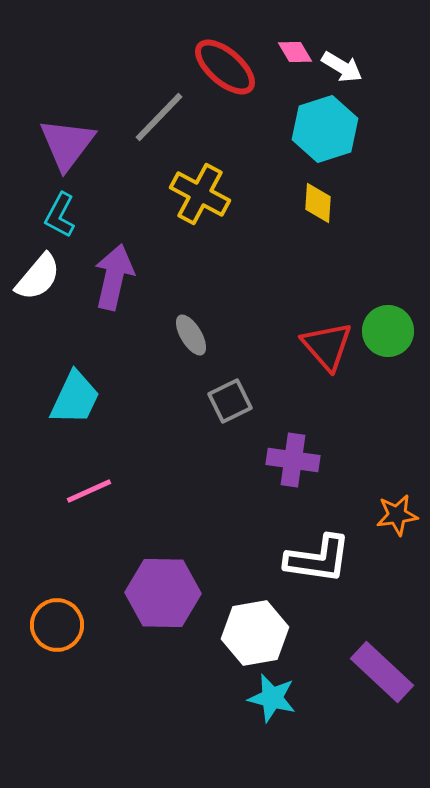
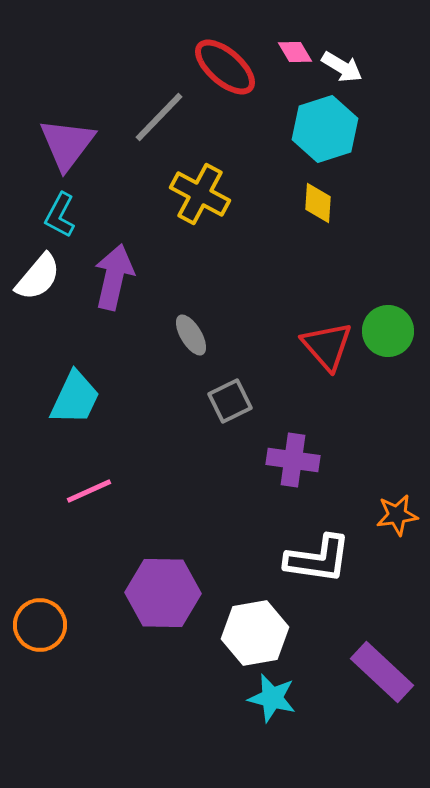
orange circle: moved 17 px left
